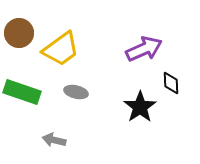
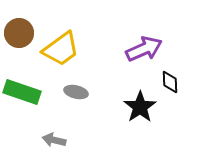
black diamond: moved 1 px left, 1 px up
